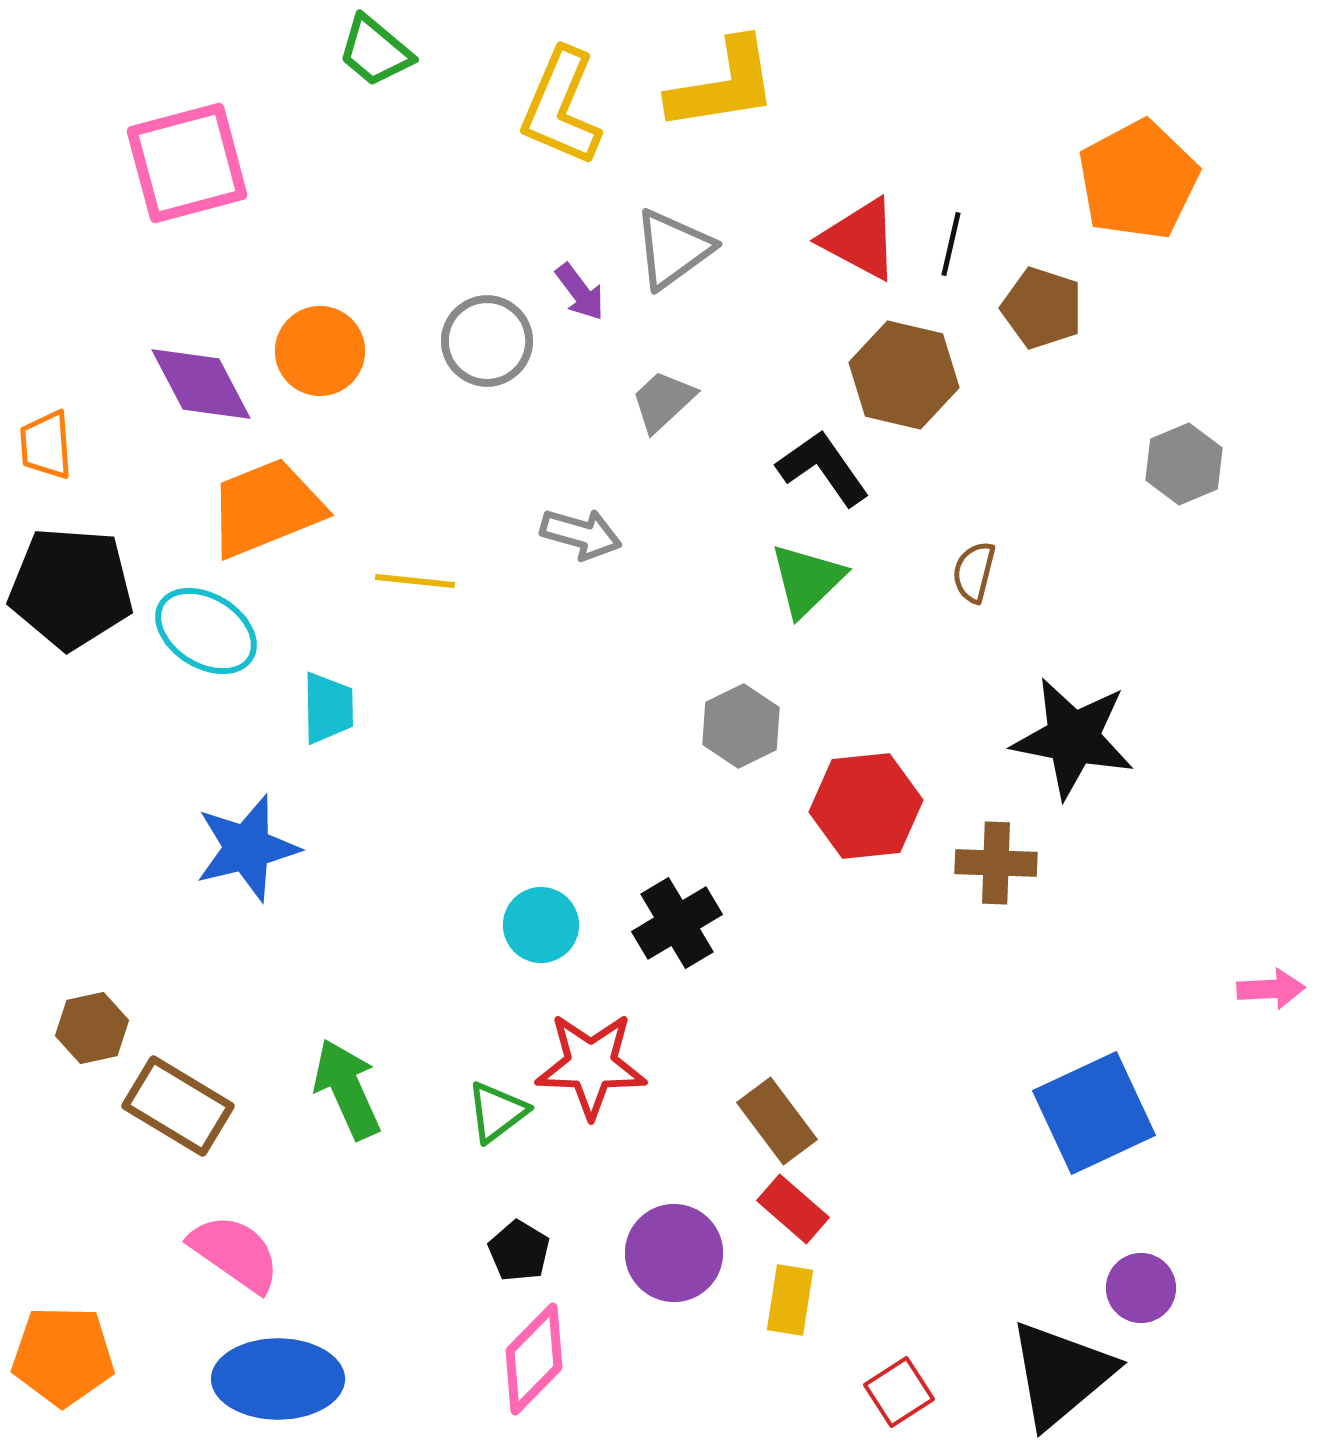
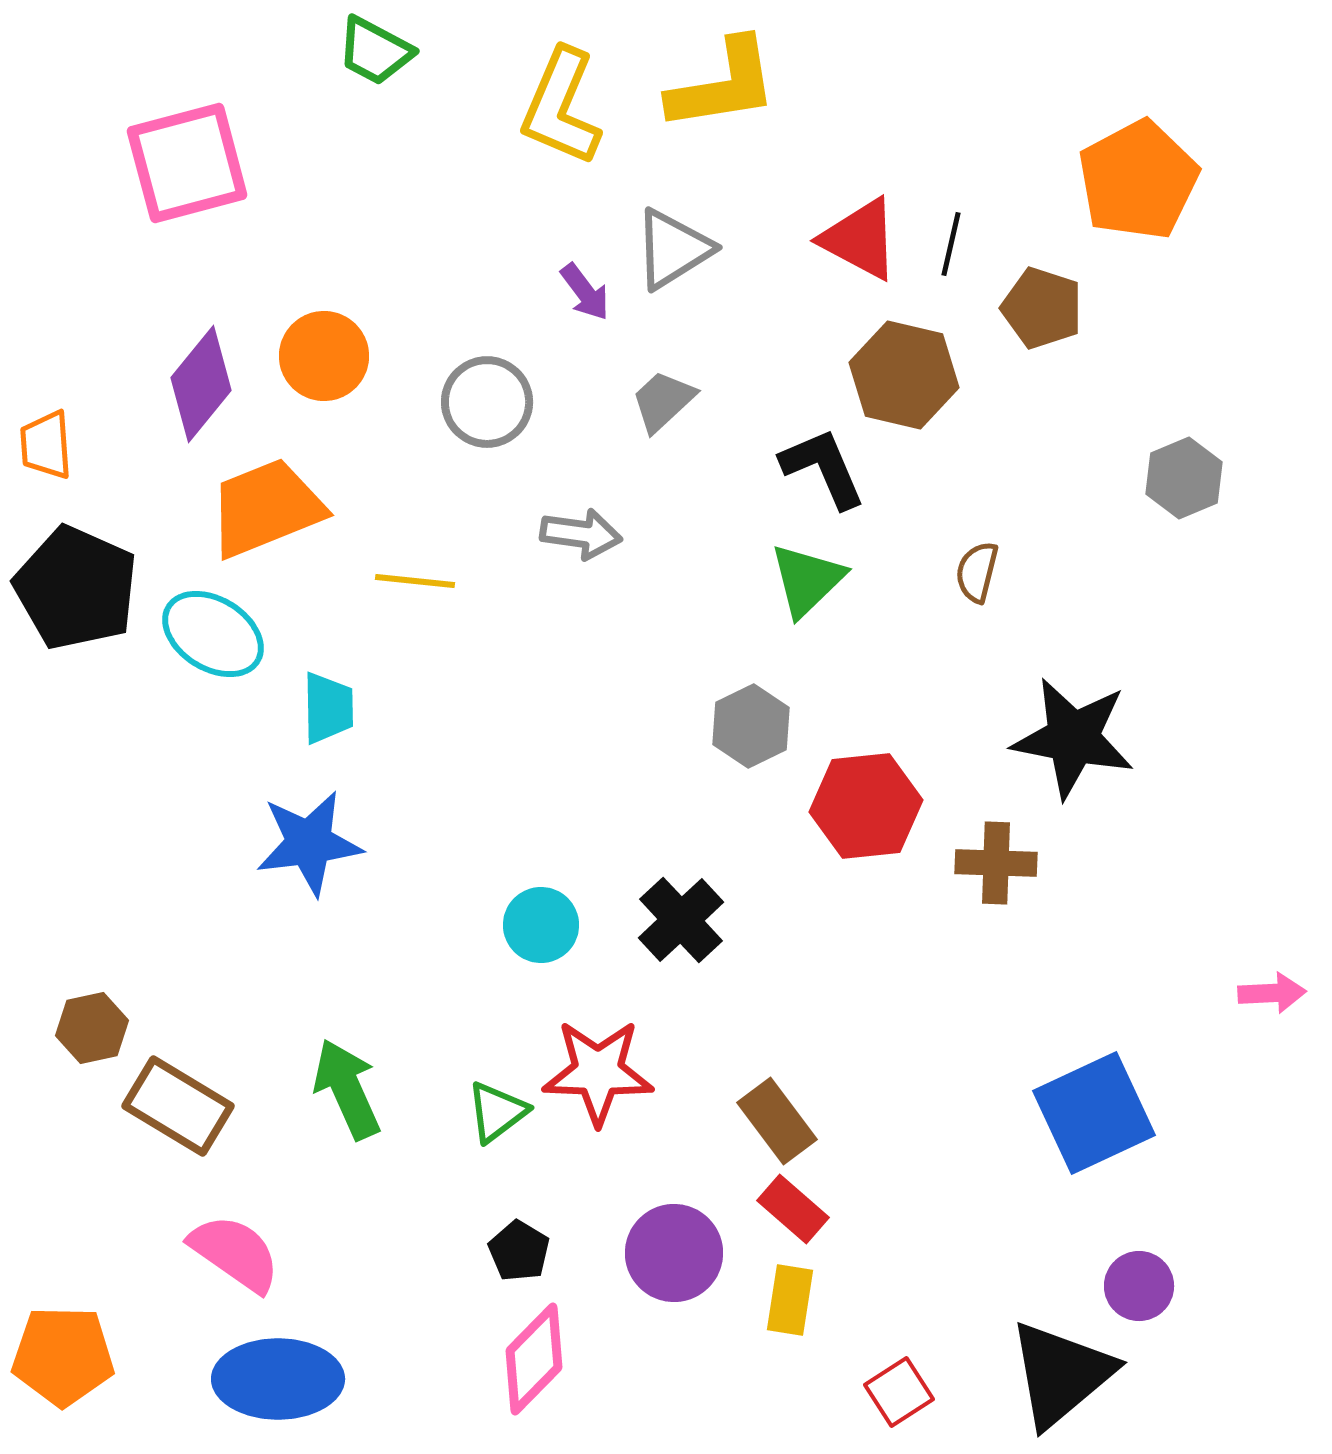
green trapezoid at (375, 51): rotated 12 degrees counterclockwise
gray triangle at (673, 249): rotated 4 degrees clockwise
purple arrow at (580, 292): moved 5 px right
gray circle at (487, 341): moved 61 px down
orange circle at (320, 351): moved 4 px right, 5 px down
purple diamond at (201, 384): rotated 67 degrees clockwise
gray hexagon at (1184, 464): moved 14 px down
black L-shape at (823, 468): rotated 12 degrees clockwise
gray arrow at (581, 534): rotated 8 degrees counterclockwise
brown semicircle at (974, 572): moved 3 px right
black pentagon at (71, 588): moved 5 px right; rotated 20 degrees clockwise
cyan ellipse at (206, 631): moved 7 px right, 3 px down
gray hexagon at (741, 726): moved 10 px right
blue star at (247, 848): moved 62 px right, 5 px up; rotated 7 degrees clockwise
black cross at (677, 923): moved 4 px right, 3 px up; rotated 12 degrees counterclockwise
pink arrow at (1271, 989): moved 1 px right, 4 px down
red star at (591, 1065): moved 7 px right, 7 px down
purple circle at (1141, 1288): moved 2 px left, 2 px up
